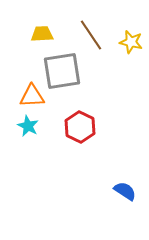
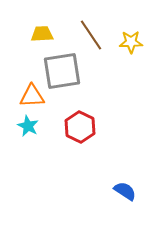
yellow star: rotated 15 degrees counterclockwise
